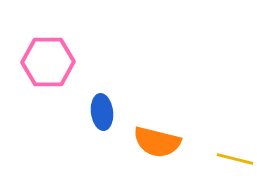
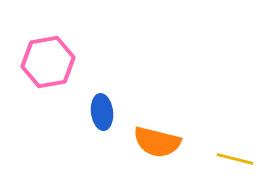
pink hexagon: rotated 9 degrees counterclockwise
